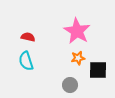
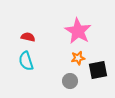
pink star: moved 1 px right
black square: rotated 12 degrees counterclockwise
gray circle: moved 4 px up
